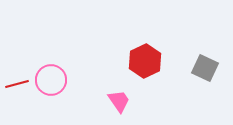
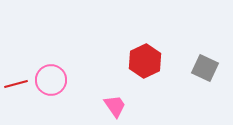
red line: moved 1 px left
pink trapezoid: moved 4 px left, 5 px down
